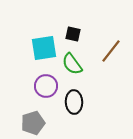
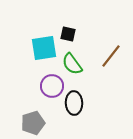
black square: moved 5 px left
brown line: moved 5 px down
purple circle: moved 6 px right
black ellipse: moved 1 px down
